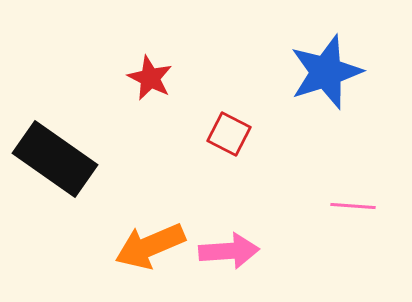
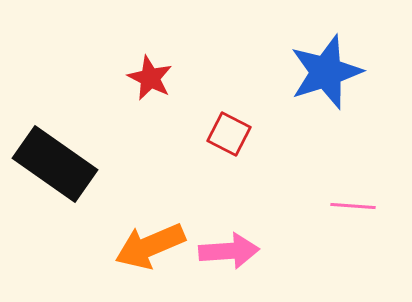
black rectangle: moved 5 px down
